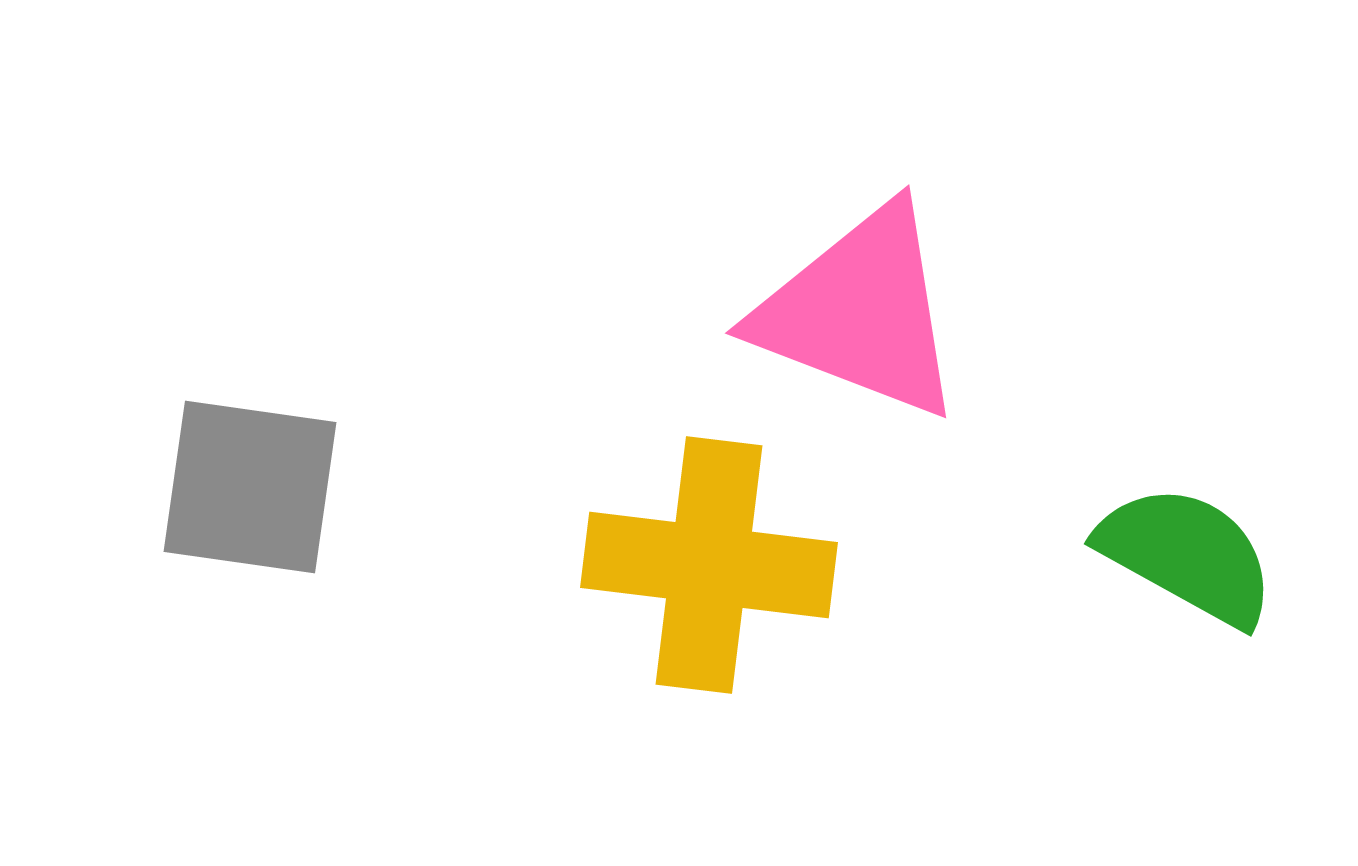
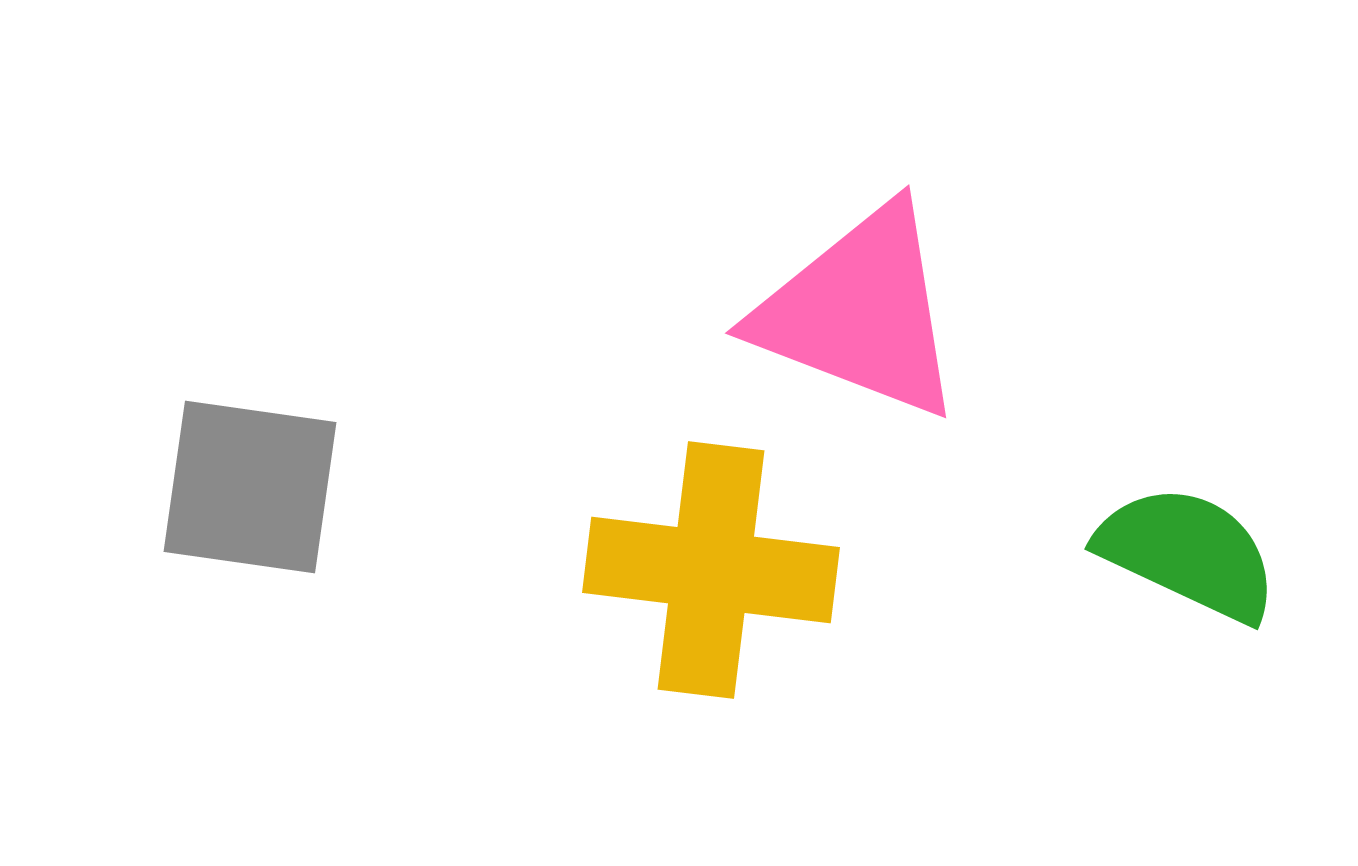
green semicircle: moved 1 px right, 2 px up; rotated 4 degrees counterclockwise
yellow cross: moved 2 px right, 5 px down
